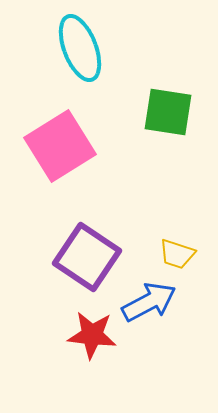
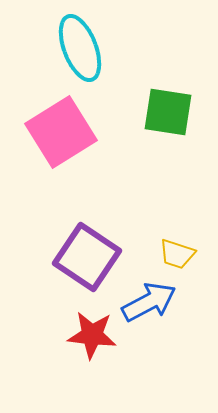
pink square: moved 1 px right, 14 px up
